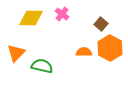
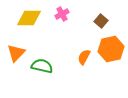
pink cross: rotated 24 degrees clockwise
yellow diamond: moved 2 px left
brown square: moved 3 px up
orange hexagon: moved 1 px right, 1 px down; rotated 20 degrees clockwise
orange semicircle: moved 5 px down; rotated 63 degrees counterclockwise
